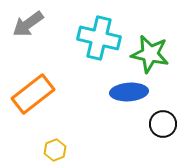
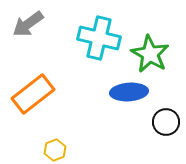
green star: rotated 18 degrees clockwise
black circle: moved 3 px right, 2 px up
